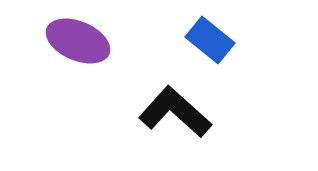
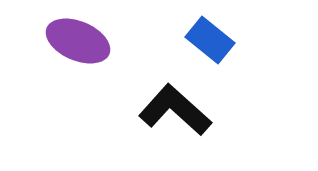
black L-shape: moved 2 px up
